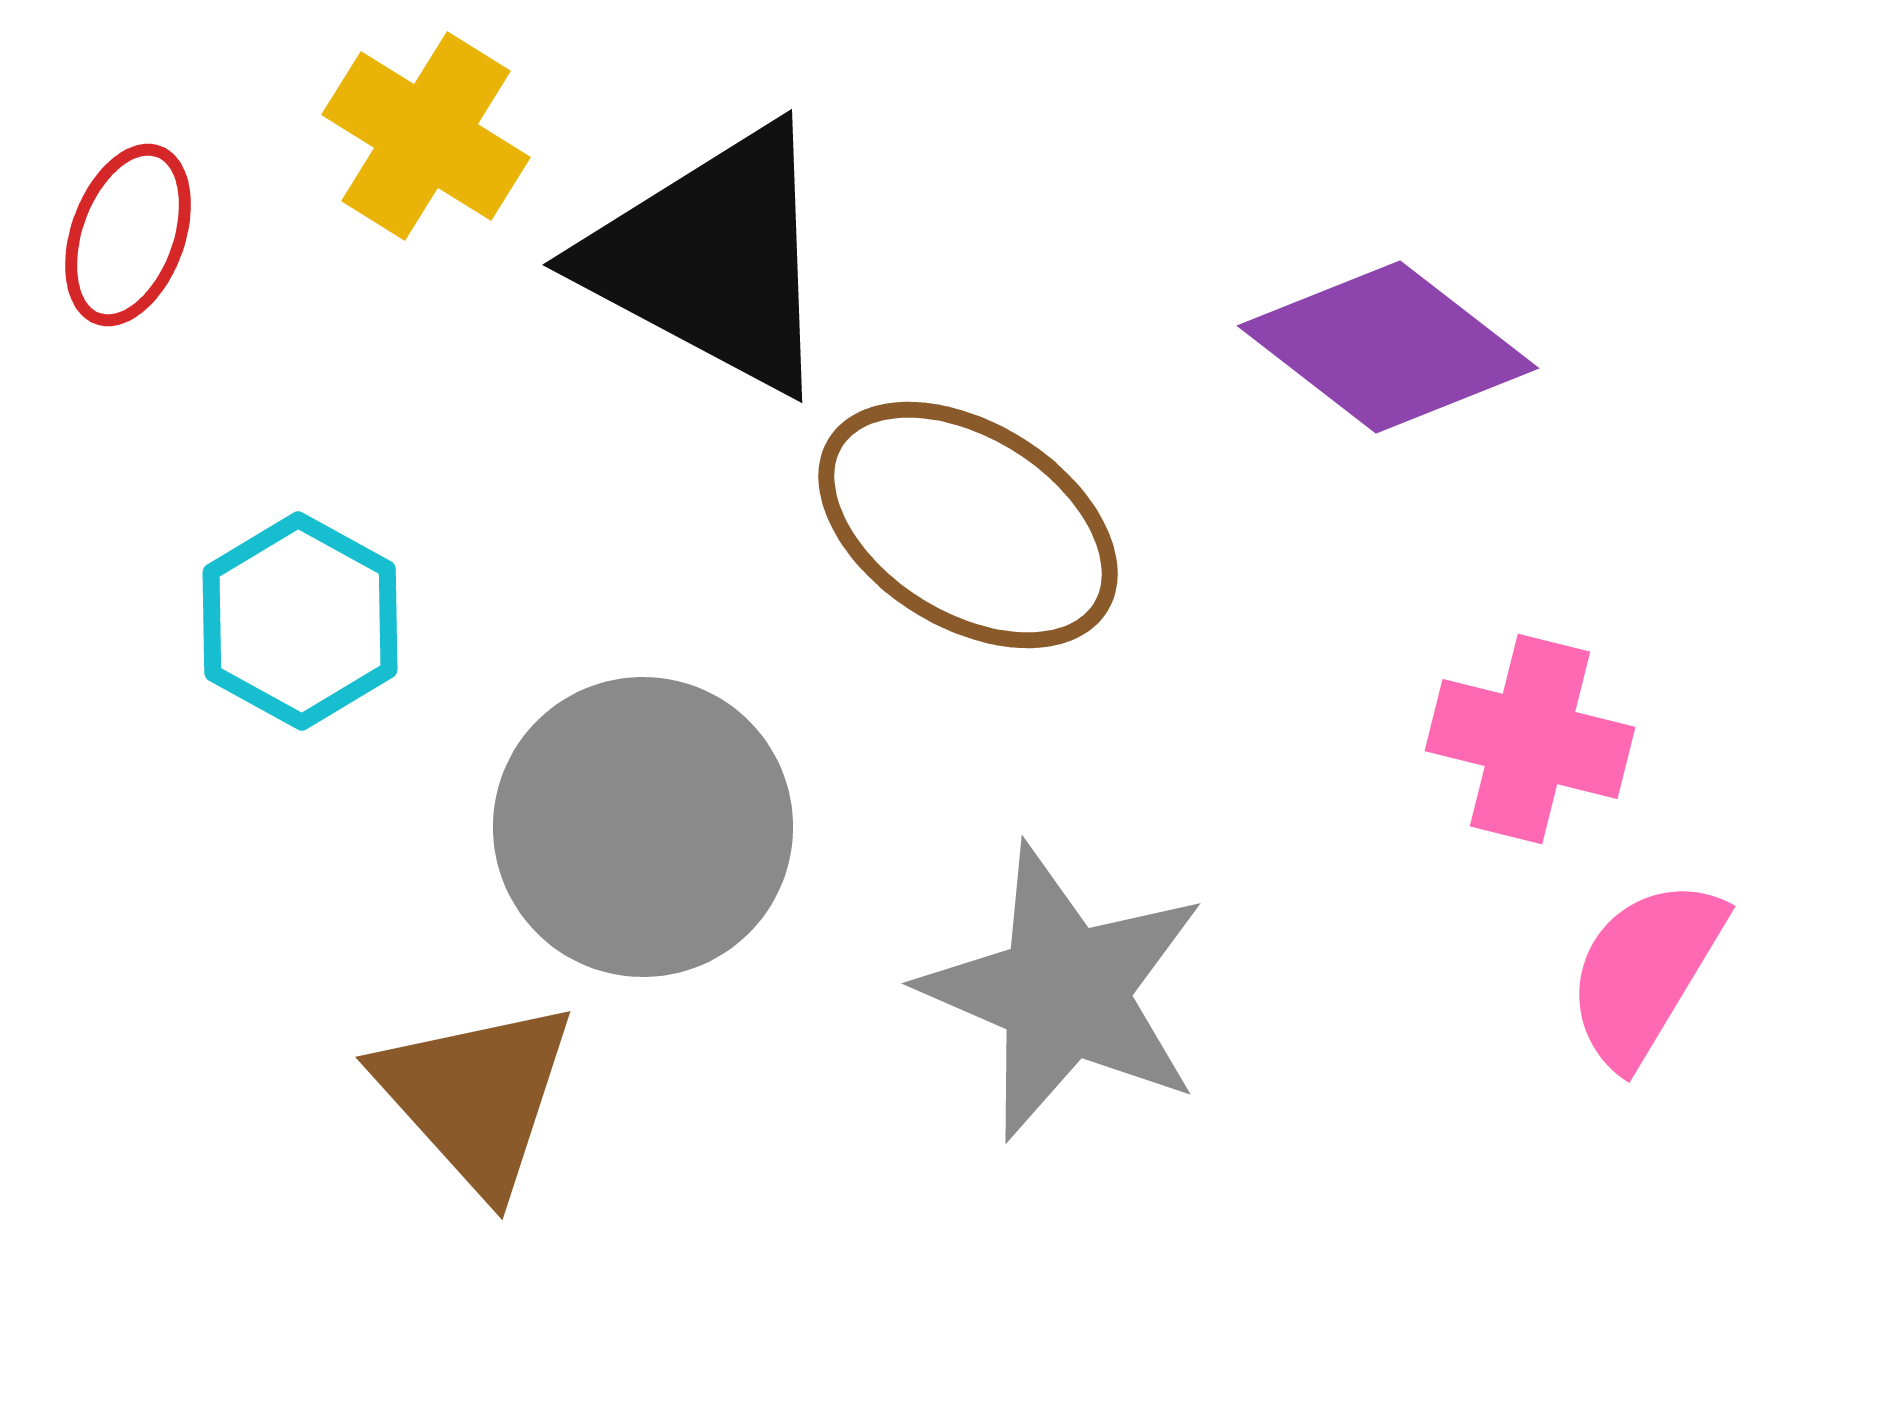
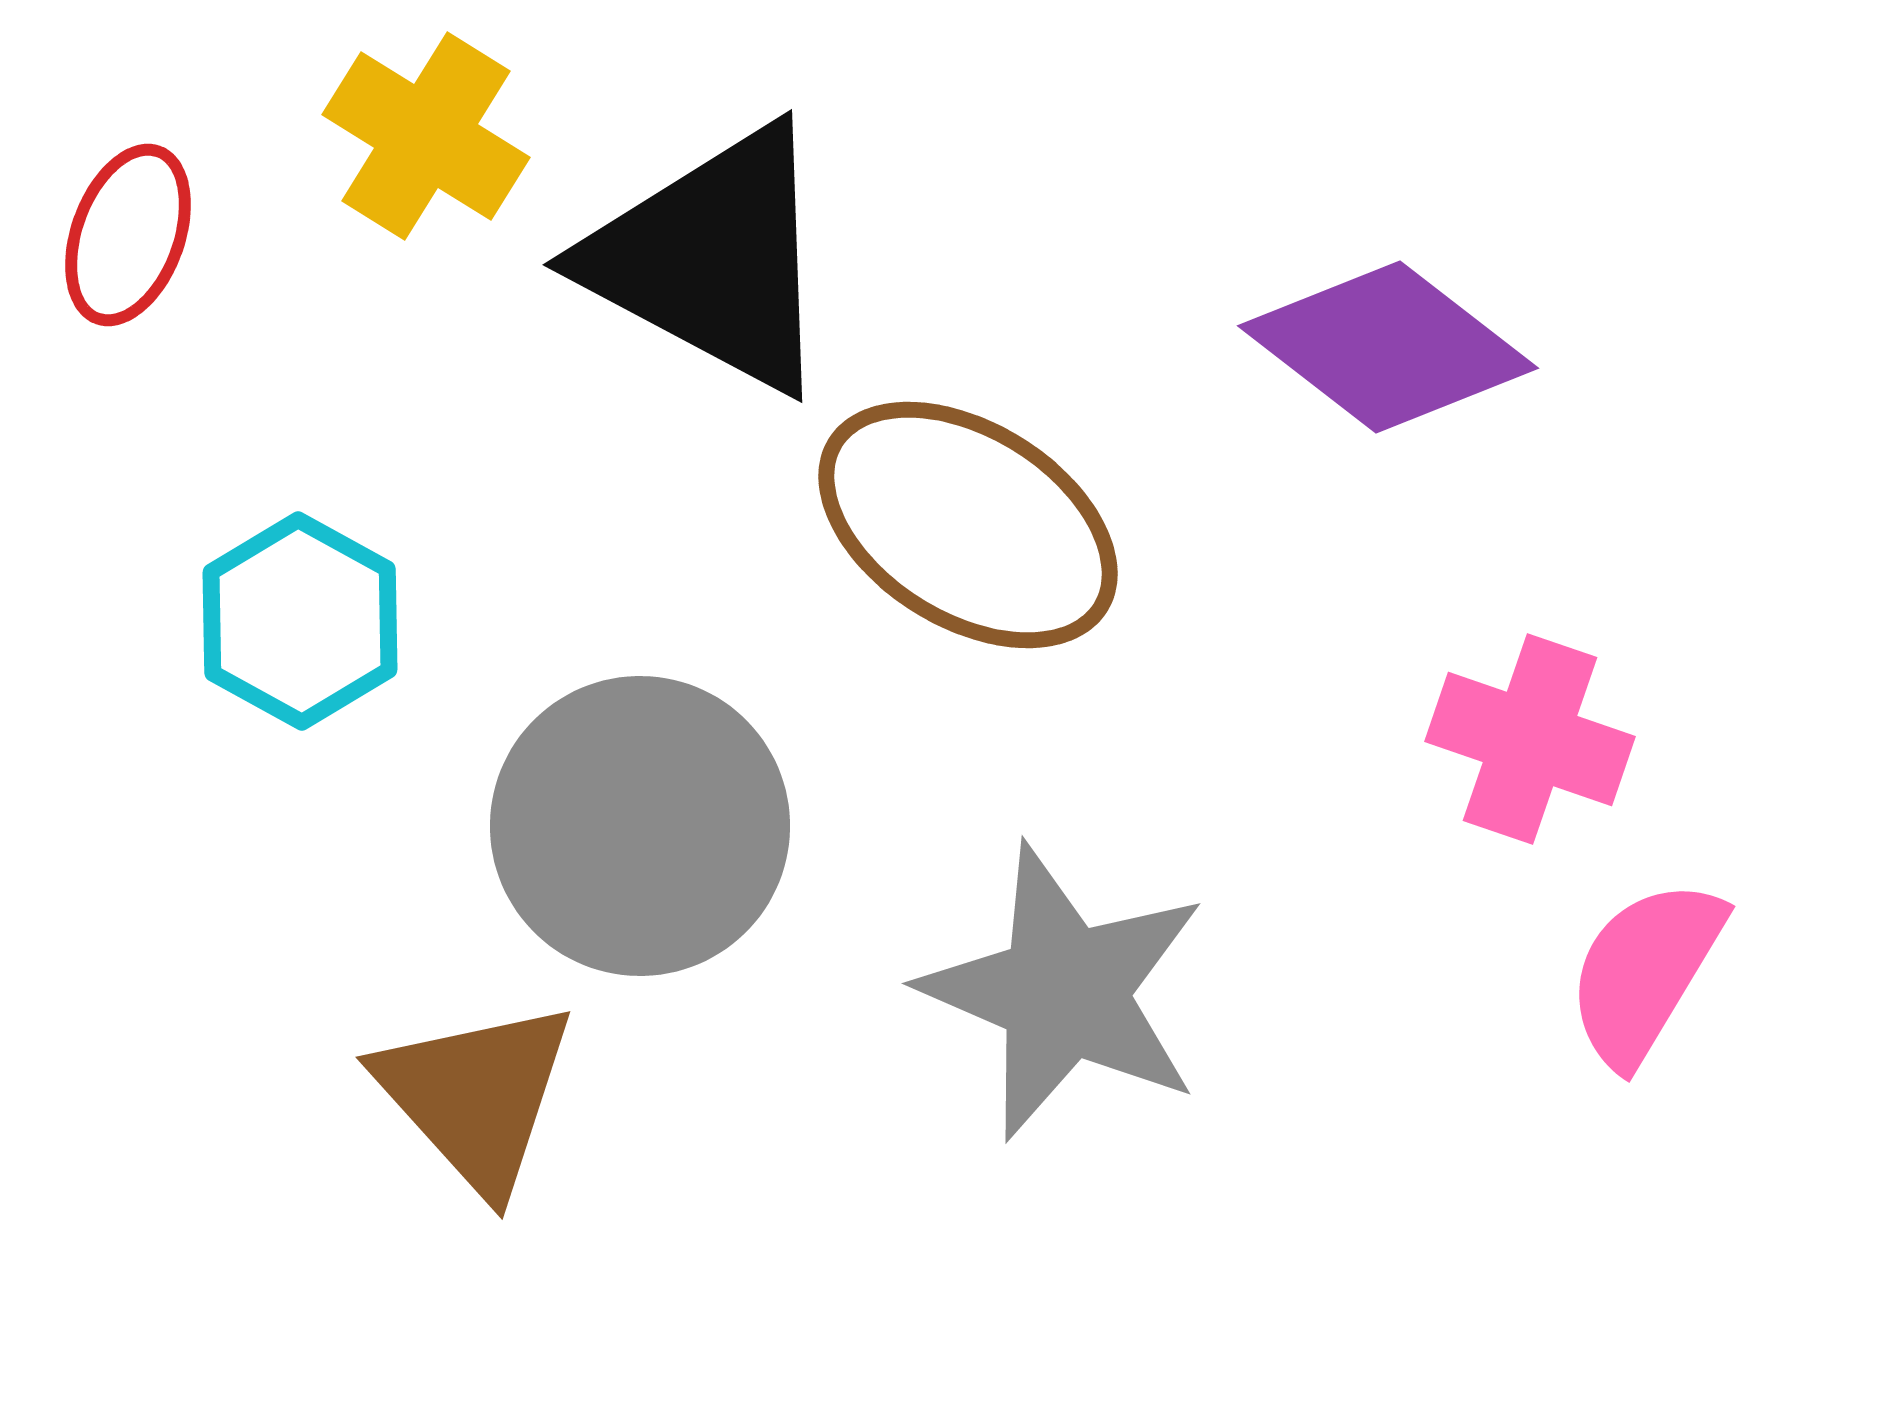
pink cross: rotated 5 degrees clockwise
gray circle: moved 3 px left, 1 px up
